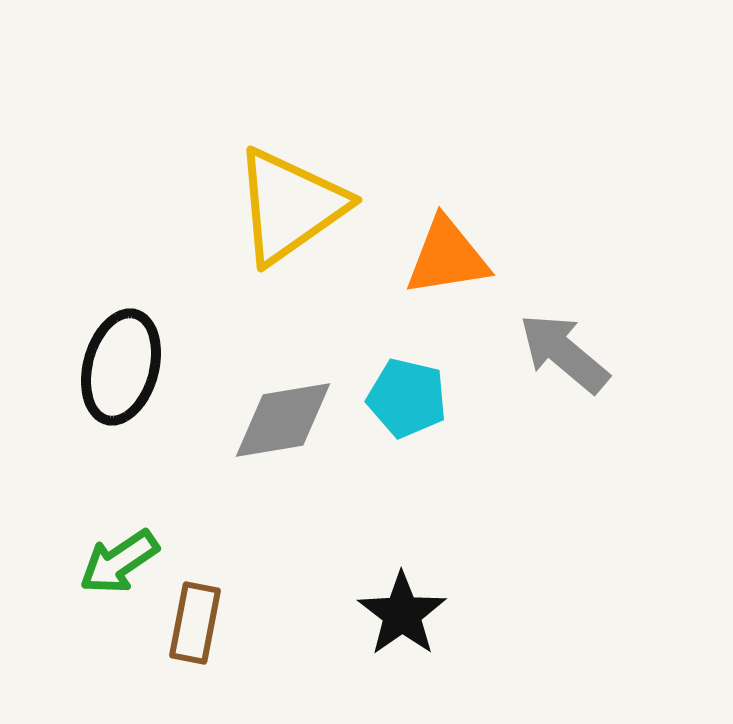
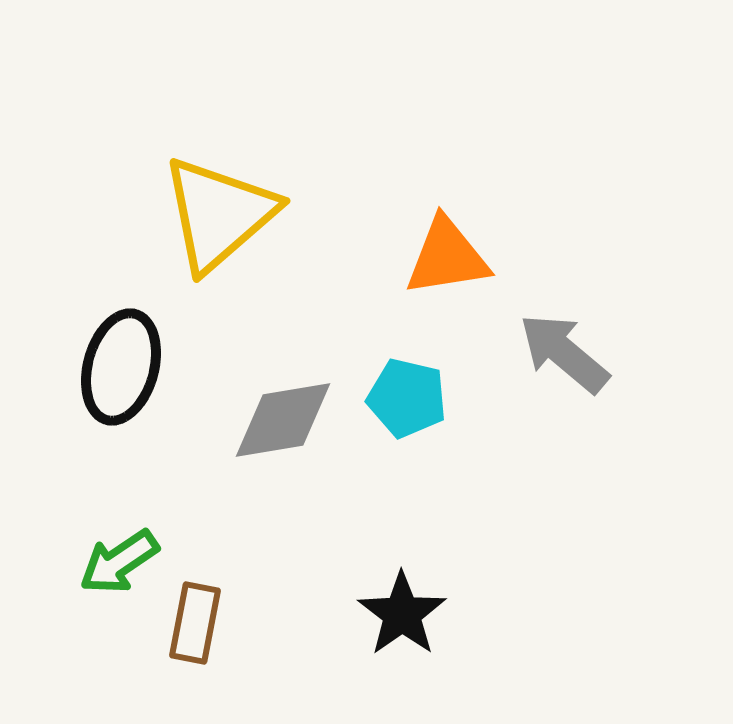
yellow triangle: moved 71 px left, 8 px down; rotated 6 degrees counterclockwise
